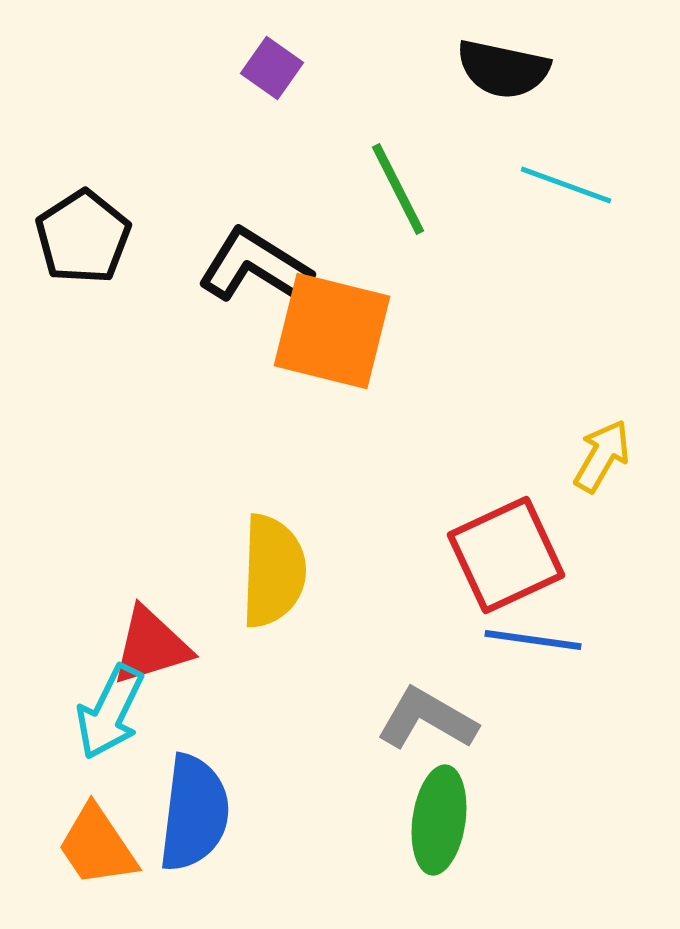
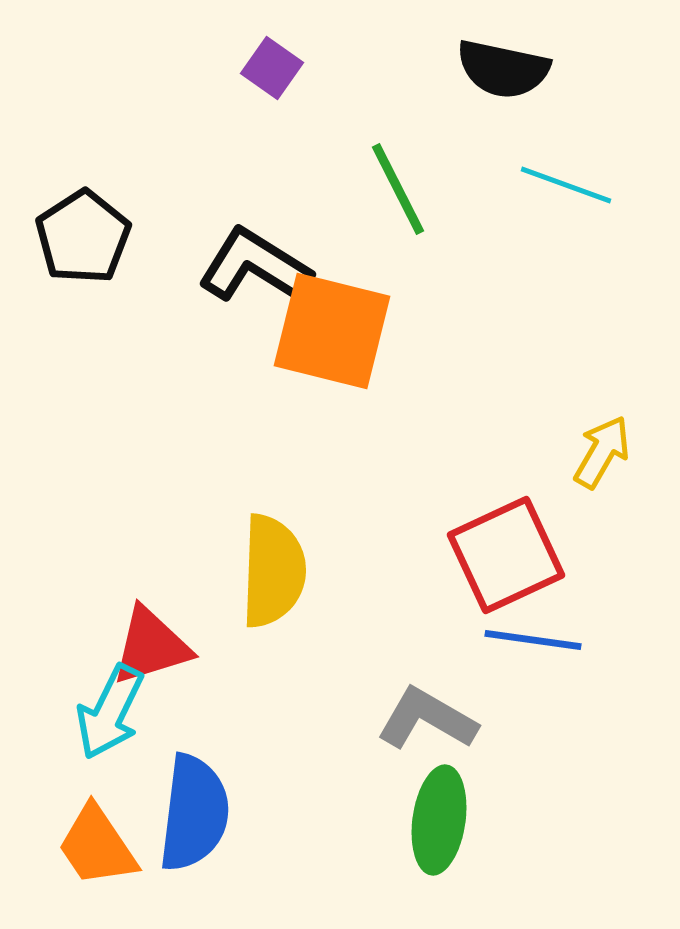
yellow arrow: moved 4 px up
